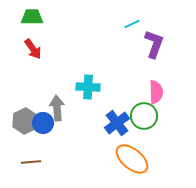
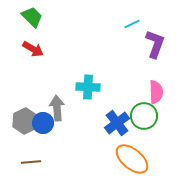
green trapezoid: rotated 45 degrees clockwise
purple L-shape: moved 1 px right
red arrow: rotated 25 degrees counterclockwise
